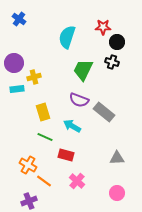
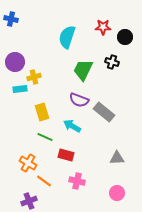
blue cross: moved 8 px left; rotated 24 degrees counterclockwise
black circle: moved 8 px right, 5 px up
purple circle: moved 1 px right, 1 px up
cyan rectangle: moved 3 px right
yellow rectangle: moved 1 px left
orange cross: moved 2 px up
pink cross: rotated 28 degrees counterclockwise
